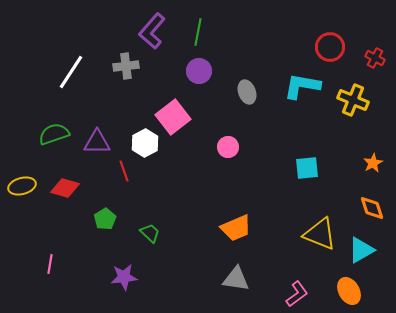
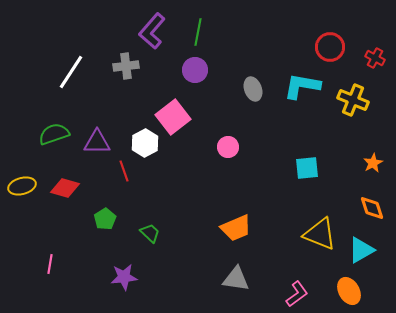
purple circle: moved 4 px left, 1 px up
gray ellipse: moved 6 px right, 3 px up
